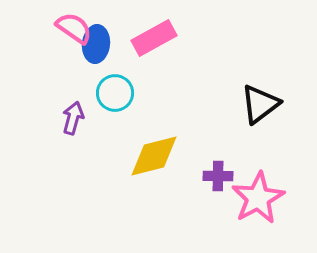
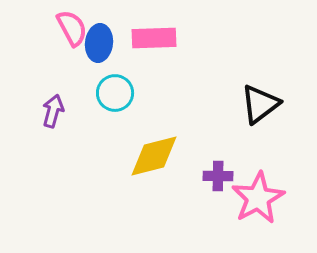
pink semicircle: moved 2 px left; rotated 27 degrees clockwise
pink rectangle: rotated 27 degrees clockwise
blue ellipse: moved 3 px right, 1 px up
purple arrow: moved 20 px left, 7 px up
